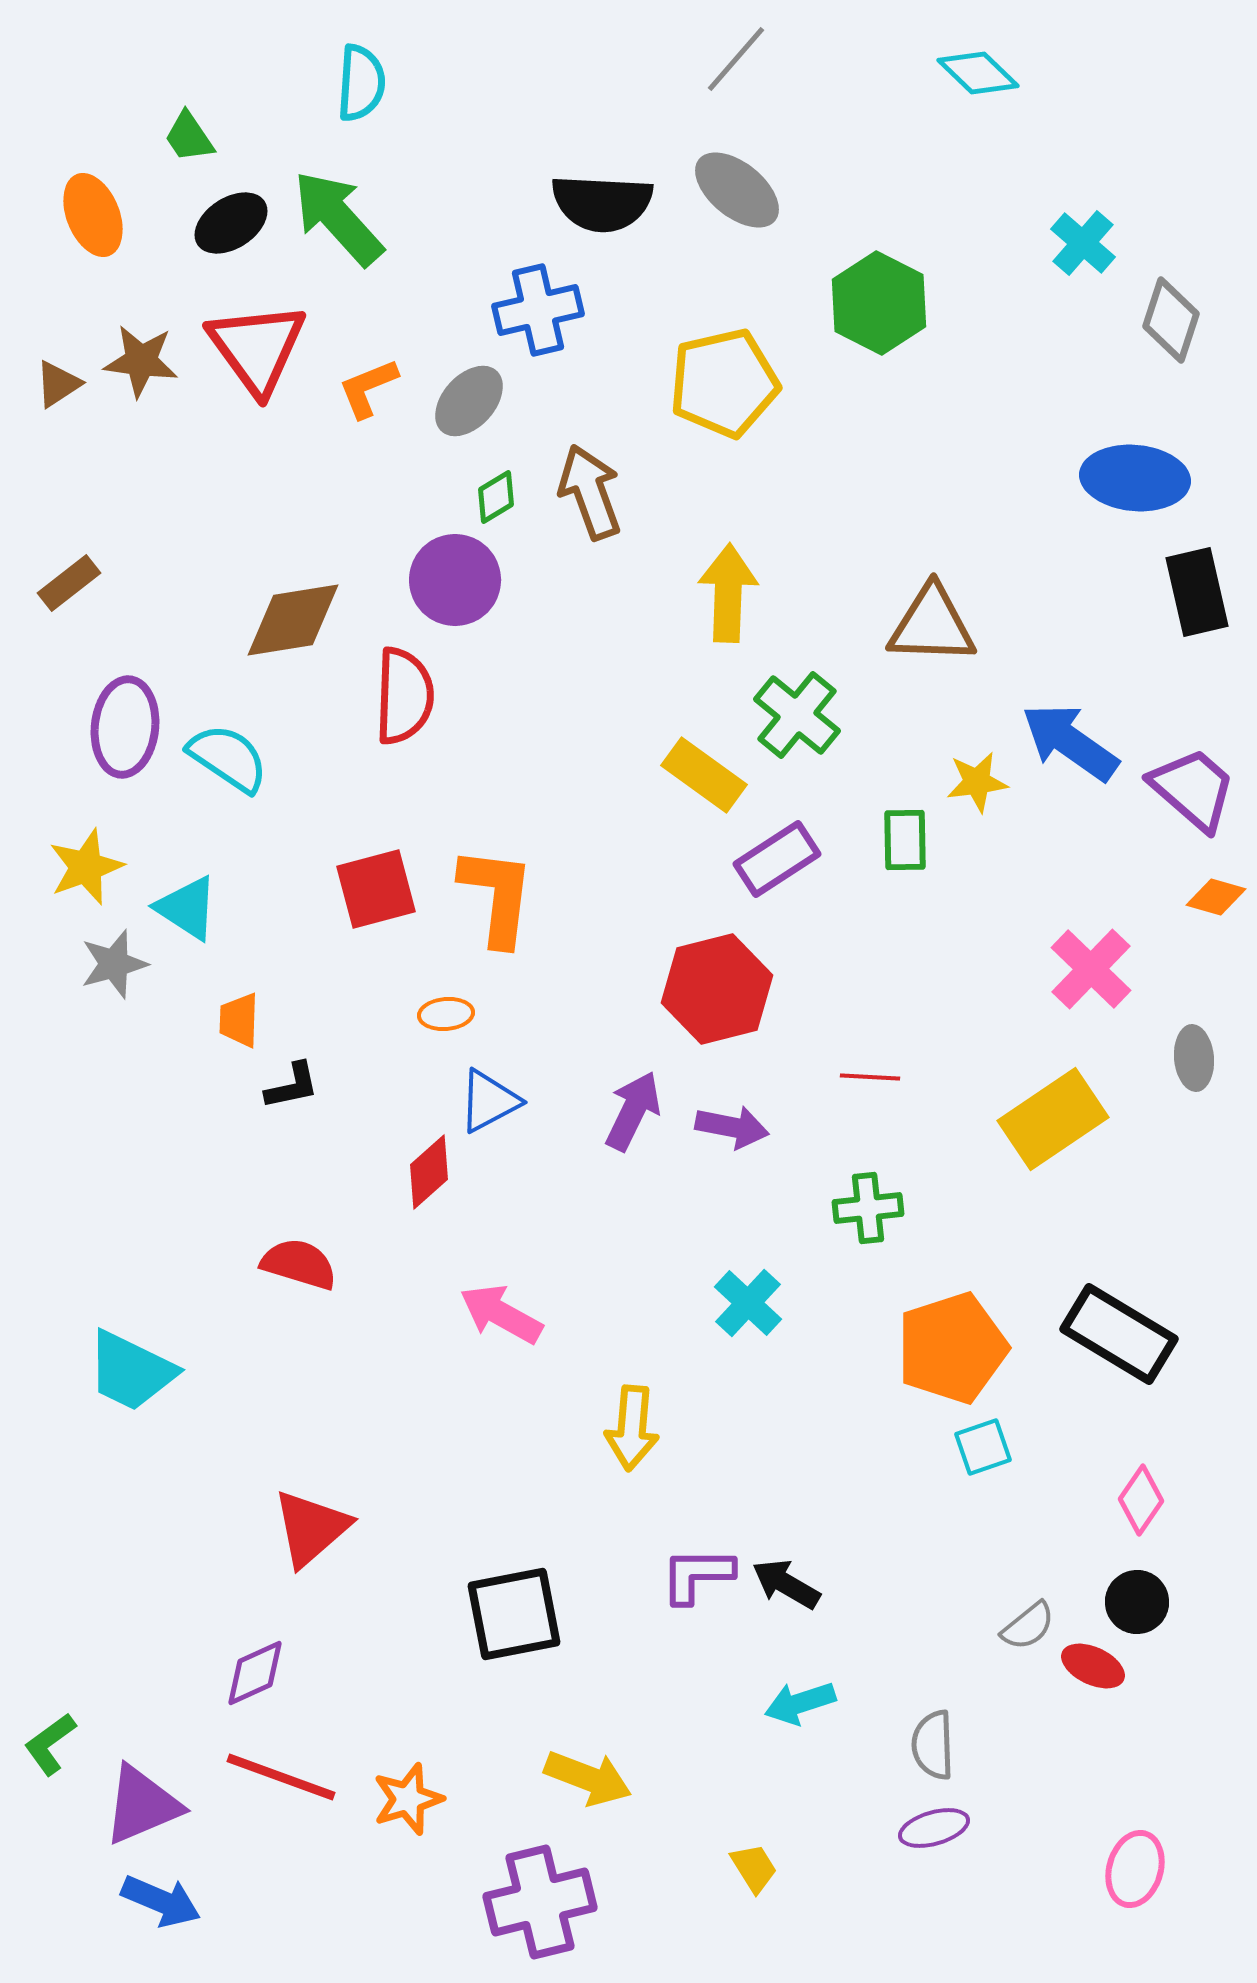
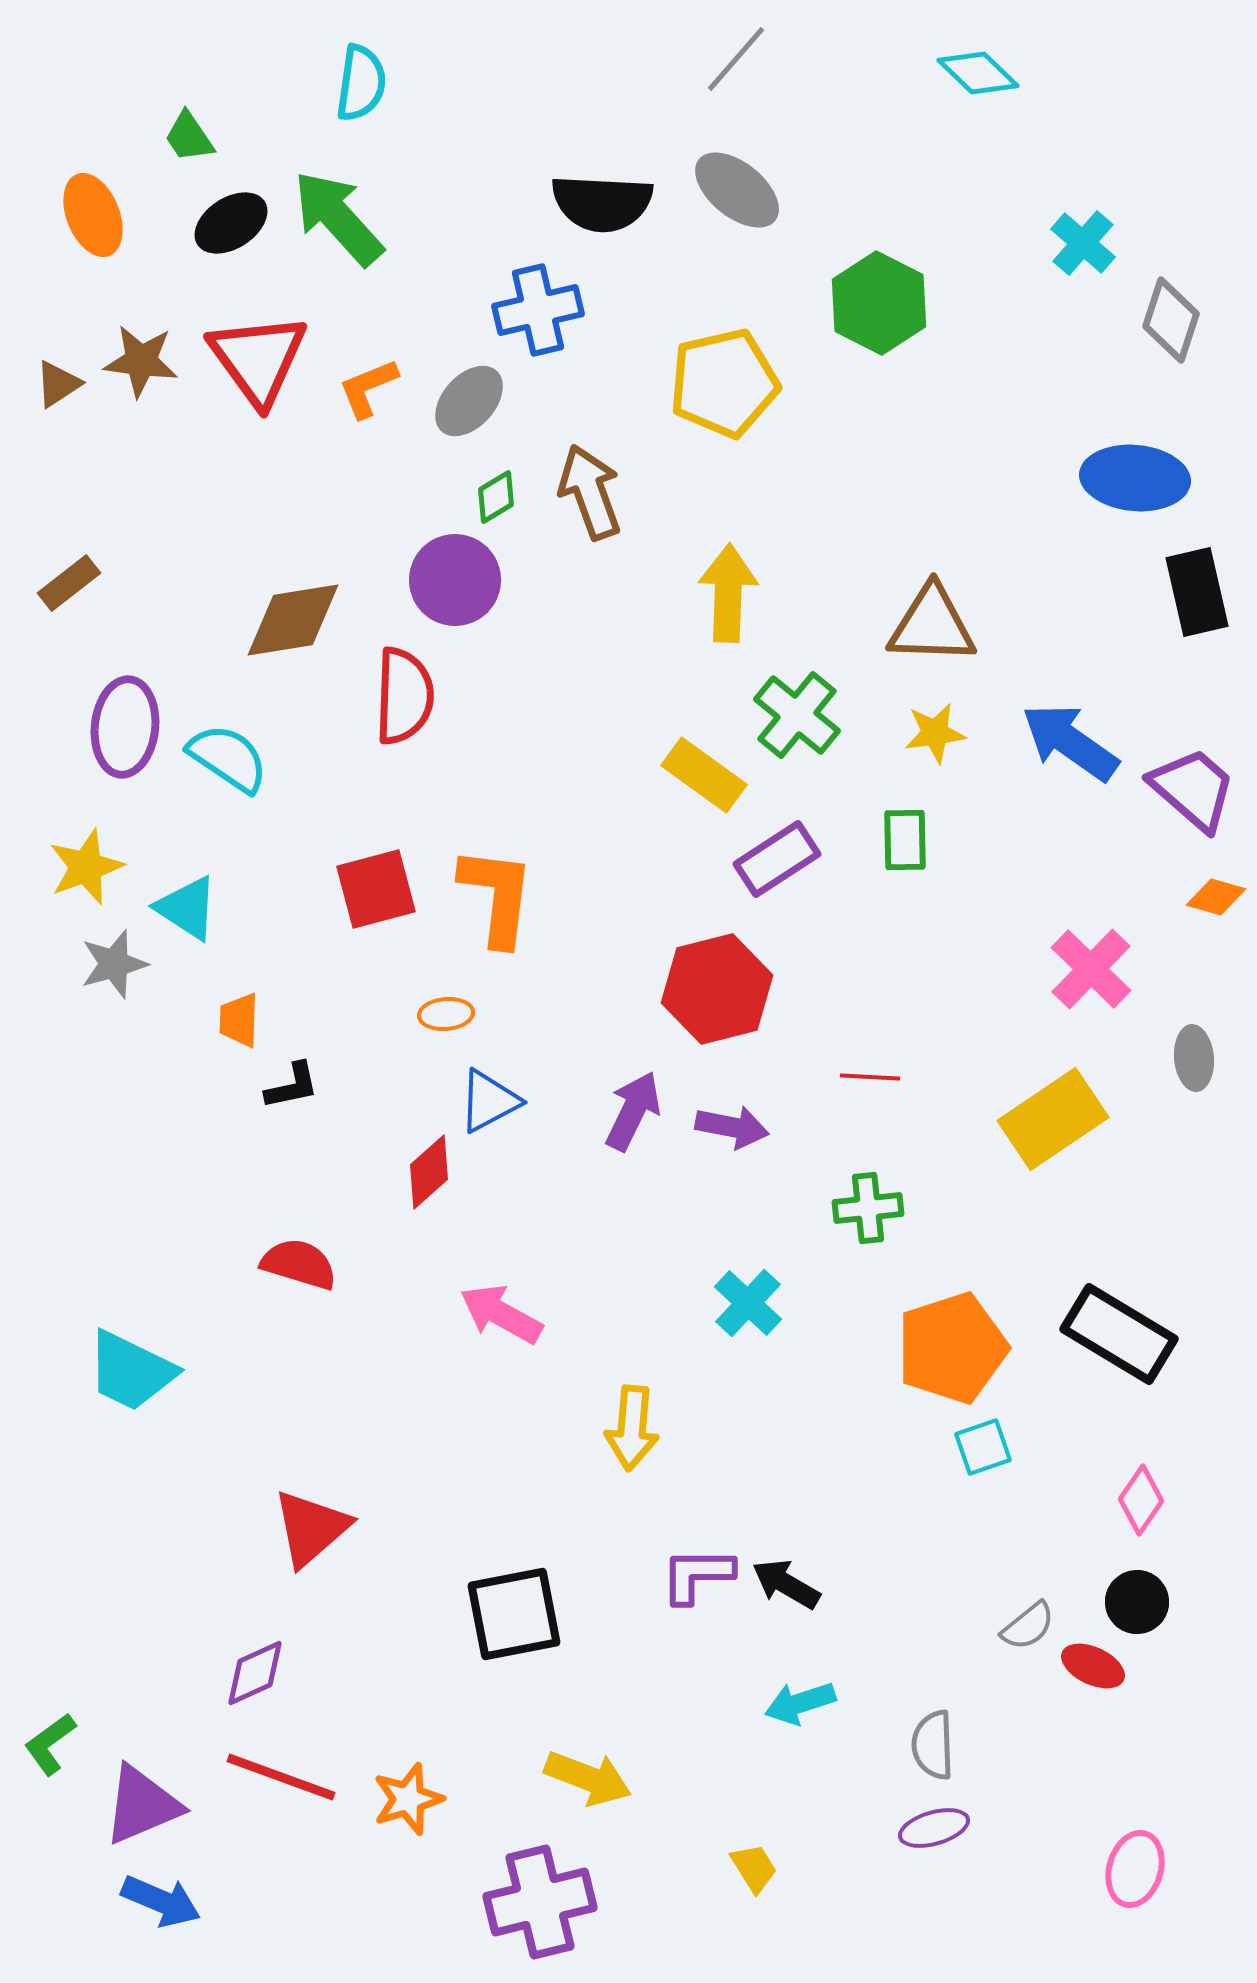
cyan semicircle at (361, 83): rotated 4 degrees clockwise
red triangle at (257, 348): moved 1 px right, 11 px down
yellow star at (977, 782): moved 42 px left, 49 px up
